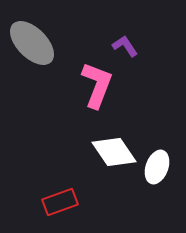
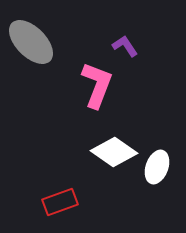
gray ellipse: moved 1 px left, 1 px up
white diamond: rotated 21 degrees counterclockwise
